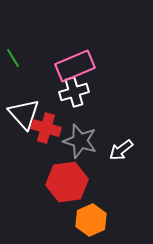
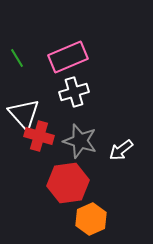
green line: moved 4 px right
pink rectangle: moved 7 px left, 9 px up
red cross: moved 7 px left, 8 px down
red hexagon: moved 1 px right, 1 px down
orange hexagon: moved 1 px up
